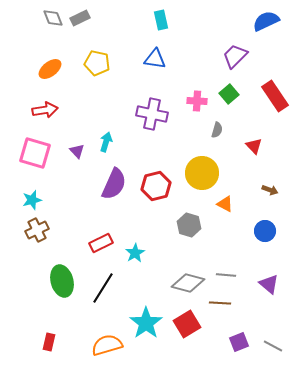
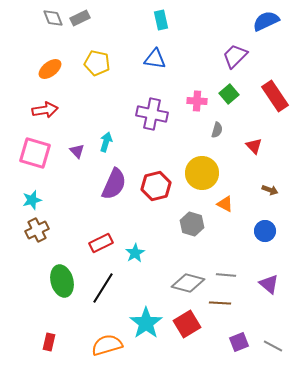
gray hexagon at (189, 225): moved 3 px right, 1 px up
